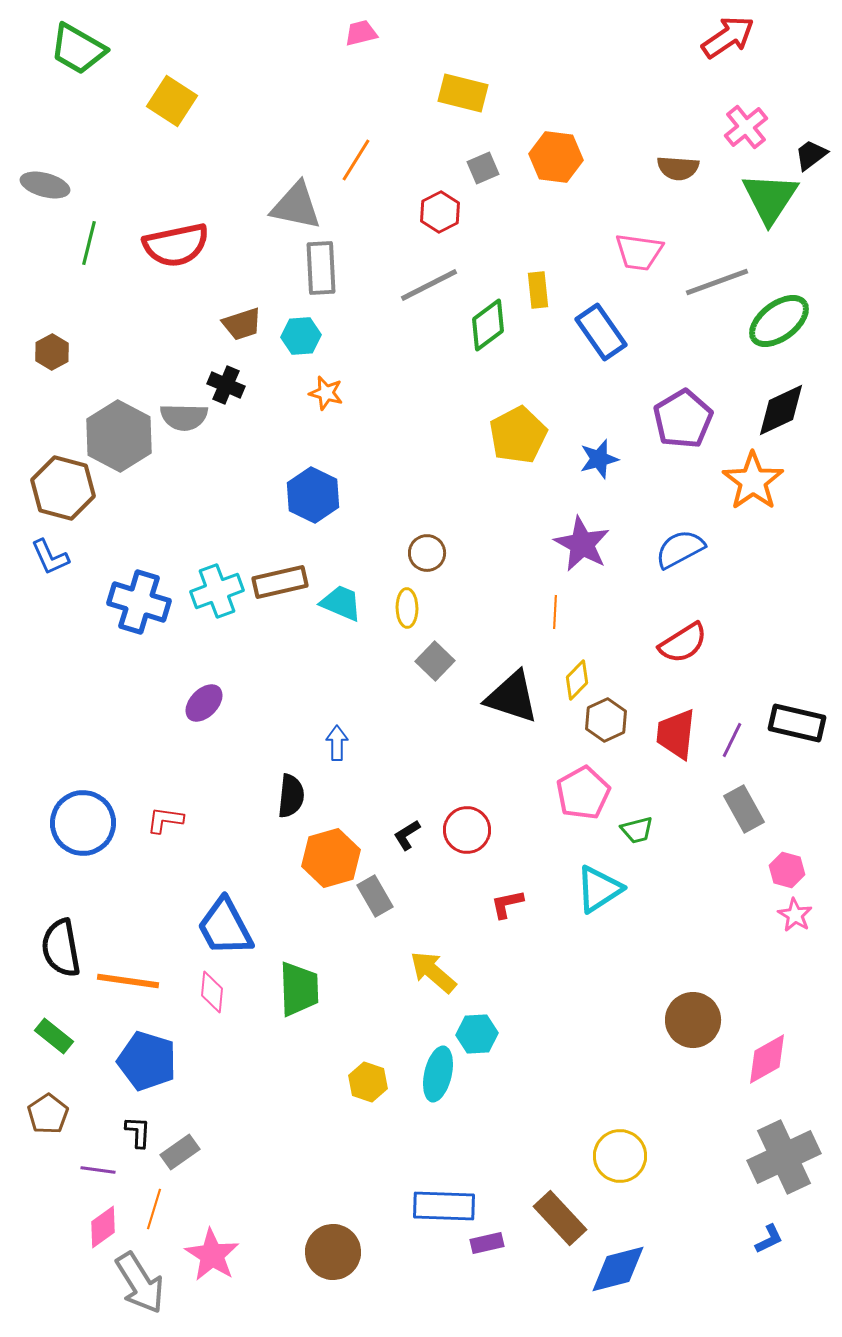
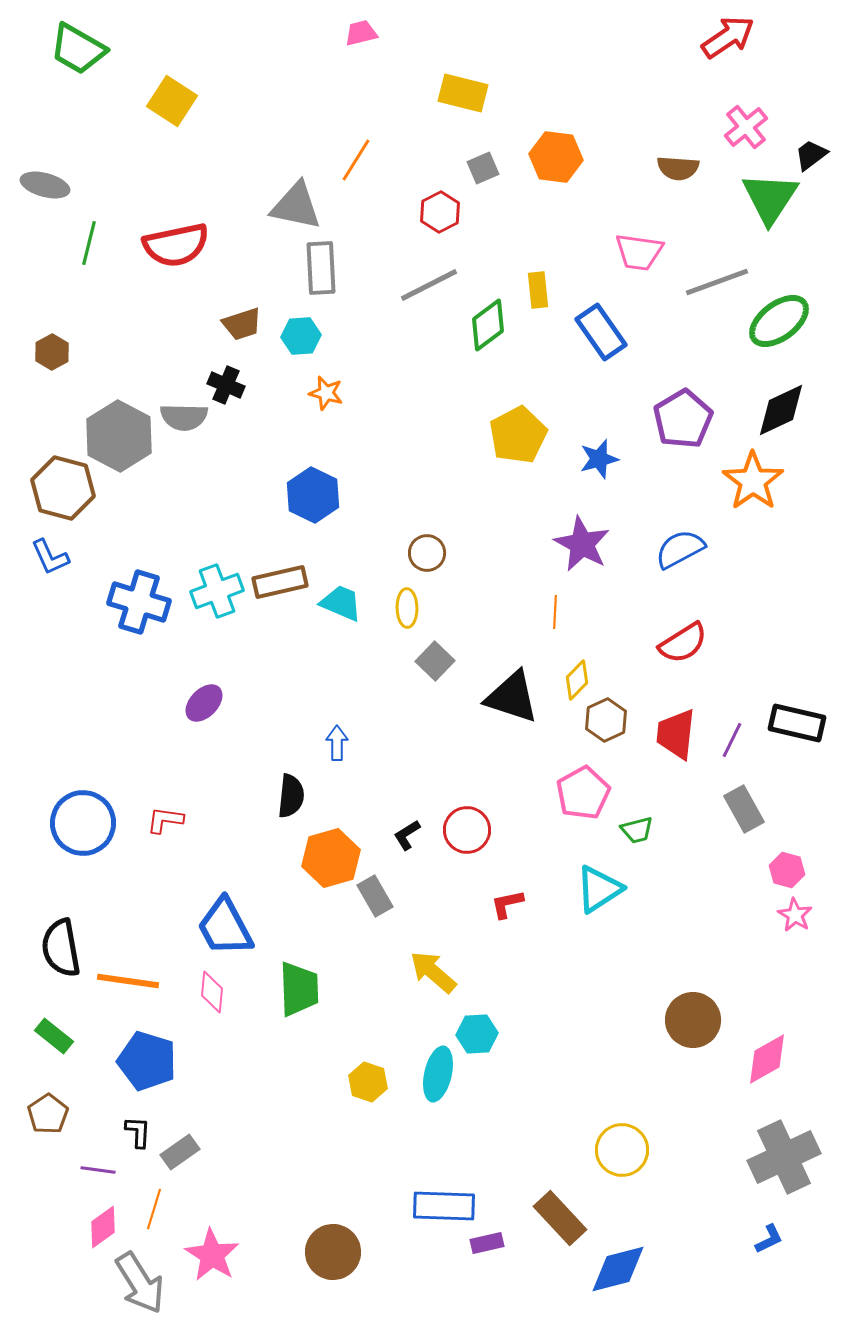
yellow circle at (620, 1156): moved 2 px right, 6 px up
